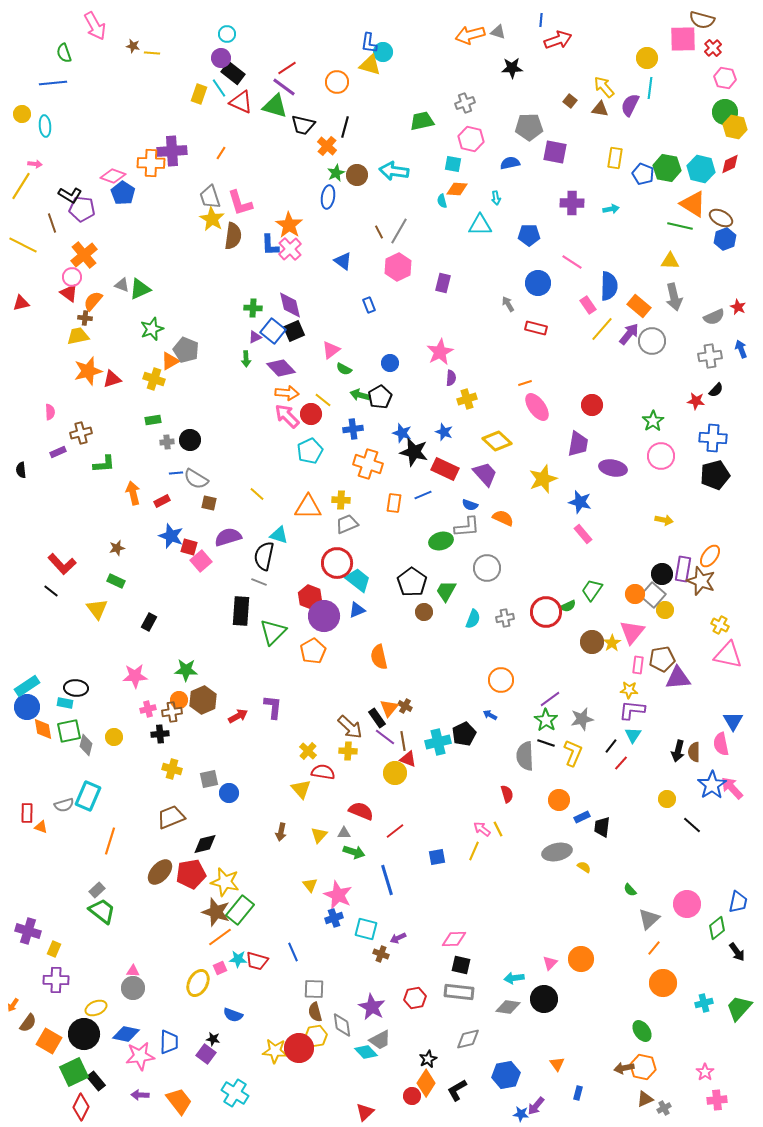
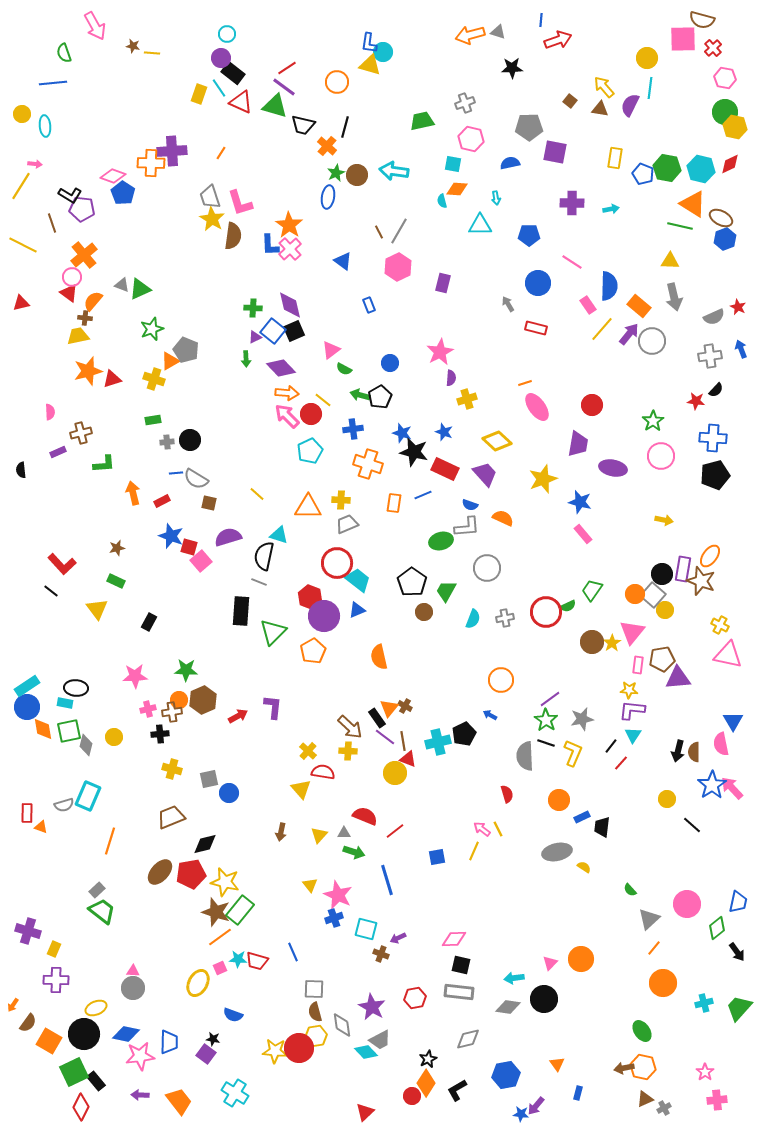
red semicircle at (361, 811): moved 4 px right, 5 px down
